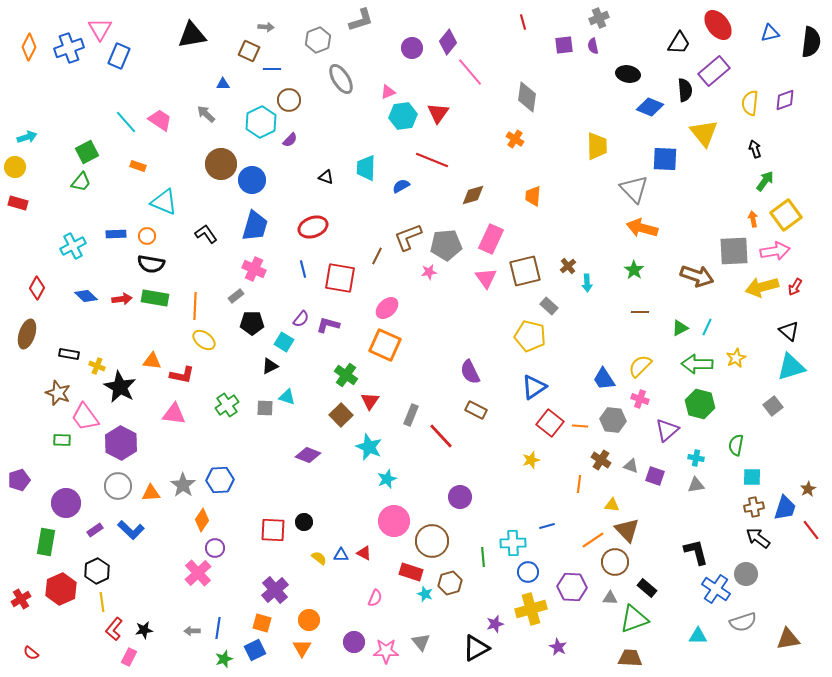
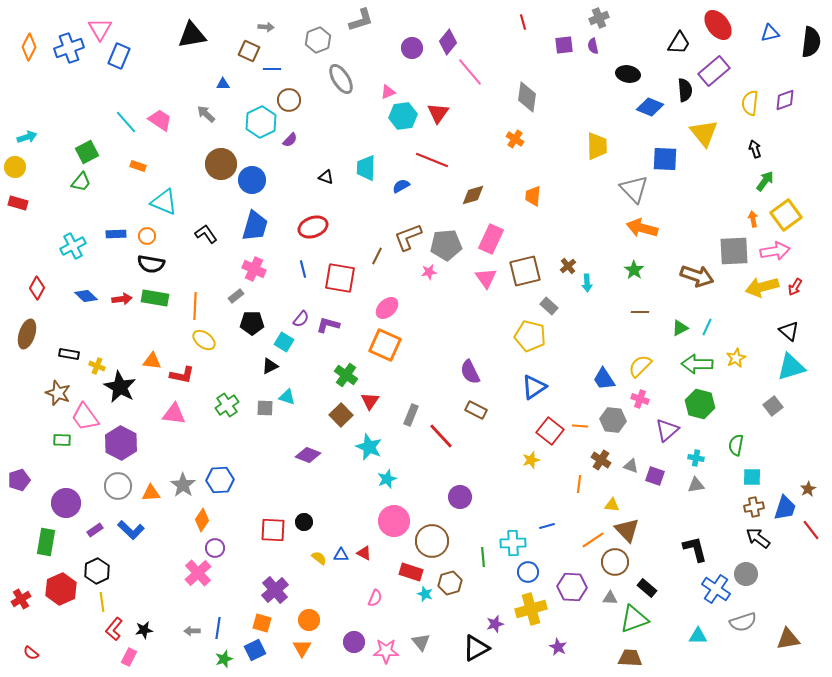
red square at (550, 423): moved 8 px down
black L-shape at (696, 552): moved 1 px left, 3 px up
